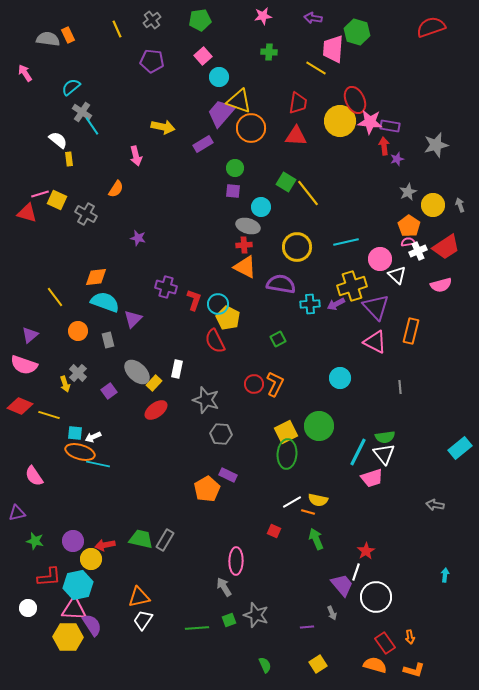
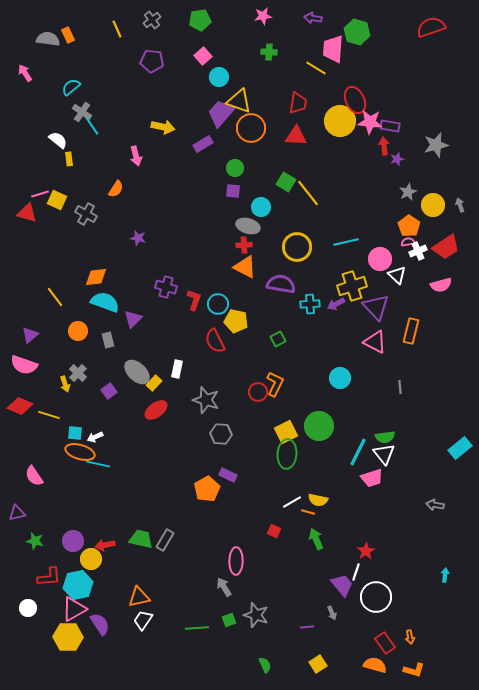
yellow pentagon at (228, 318): moved 8 px right, 3 px down; rotated 15 degrees counterclockwise
red circle at (254, 384): moved 4 px right, 8 px down
white arrow at (93, 437): moved 2 px right
pink triangle at (74, 609): rotated 32 degrees counterclockwise
purple semicircle at (92, 625): moved 8 px right, 1 px up
